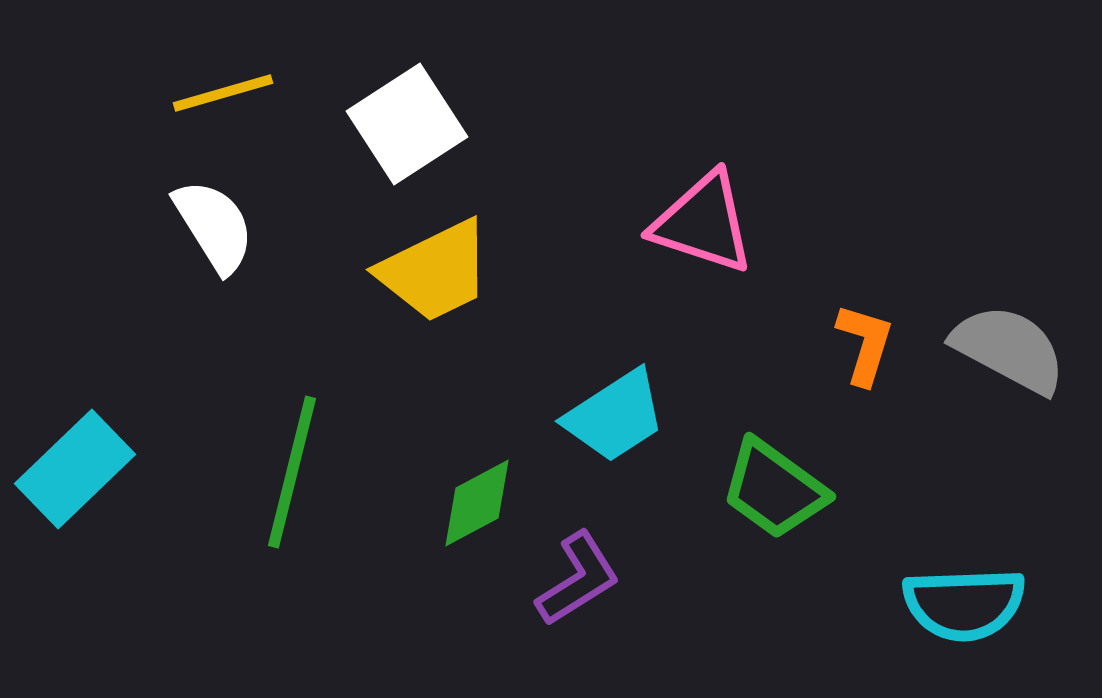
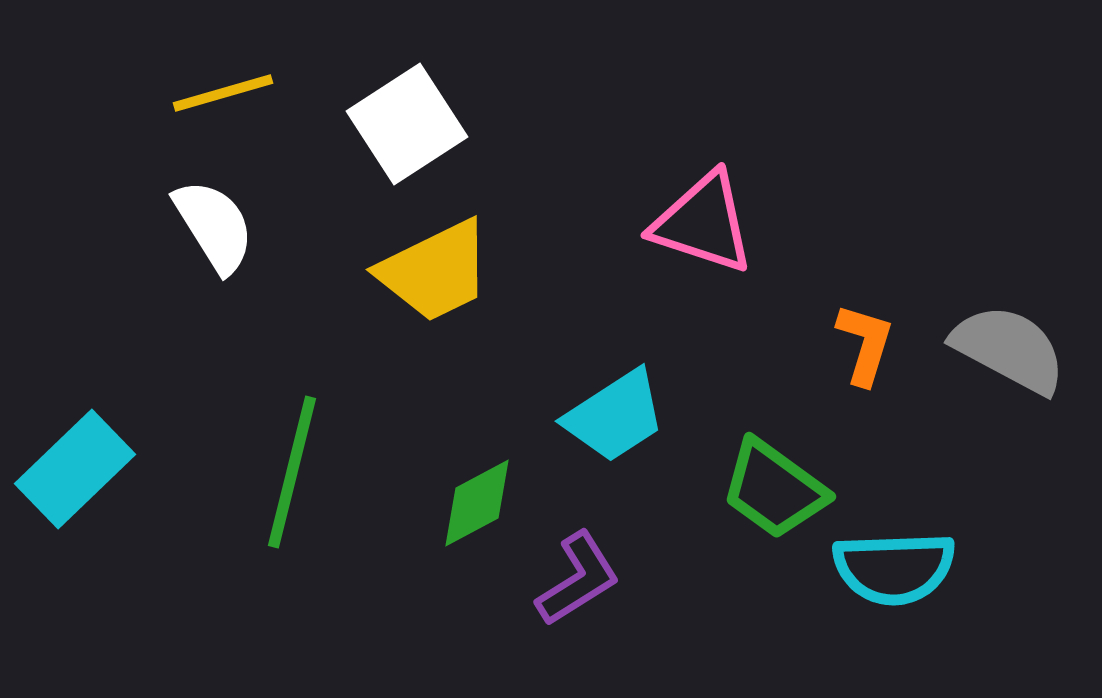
cyan semicircle: moved 70 px left, 36 px up
